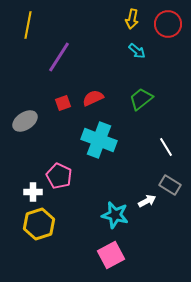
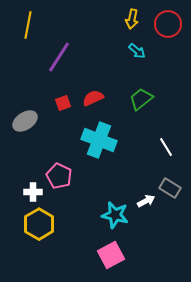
gray rectangle: moved 3 px down
white arrow: moved 1 px left
yellow hexagon: rotated 12 degrees counterclockwise
